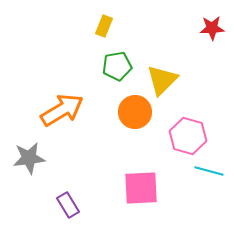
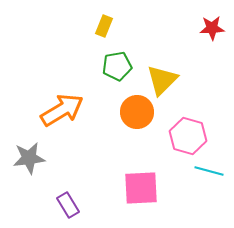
orange circle: moved 2 px right
